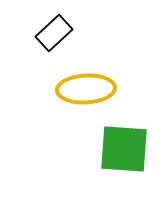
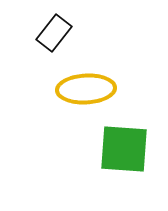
black rectangle: rotated 9 degrees counterclockwise
